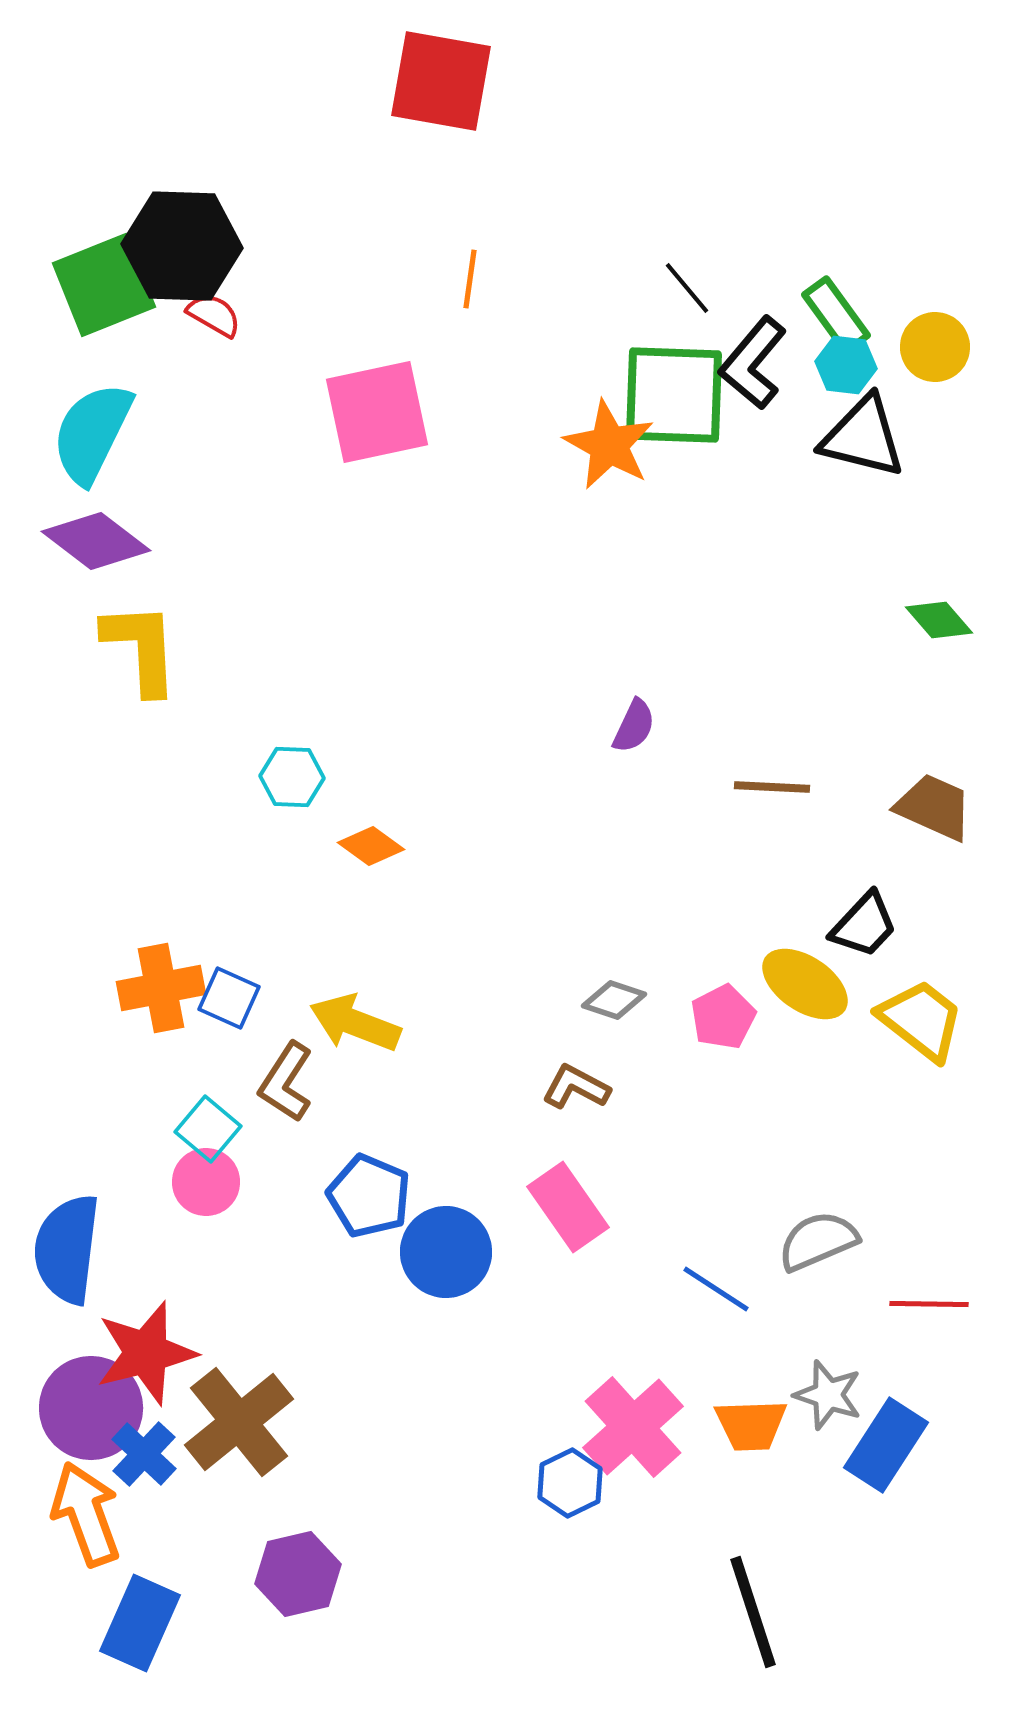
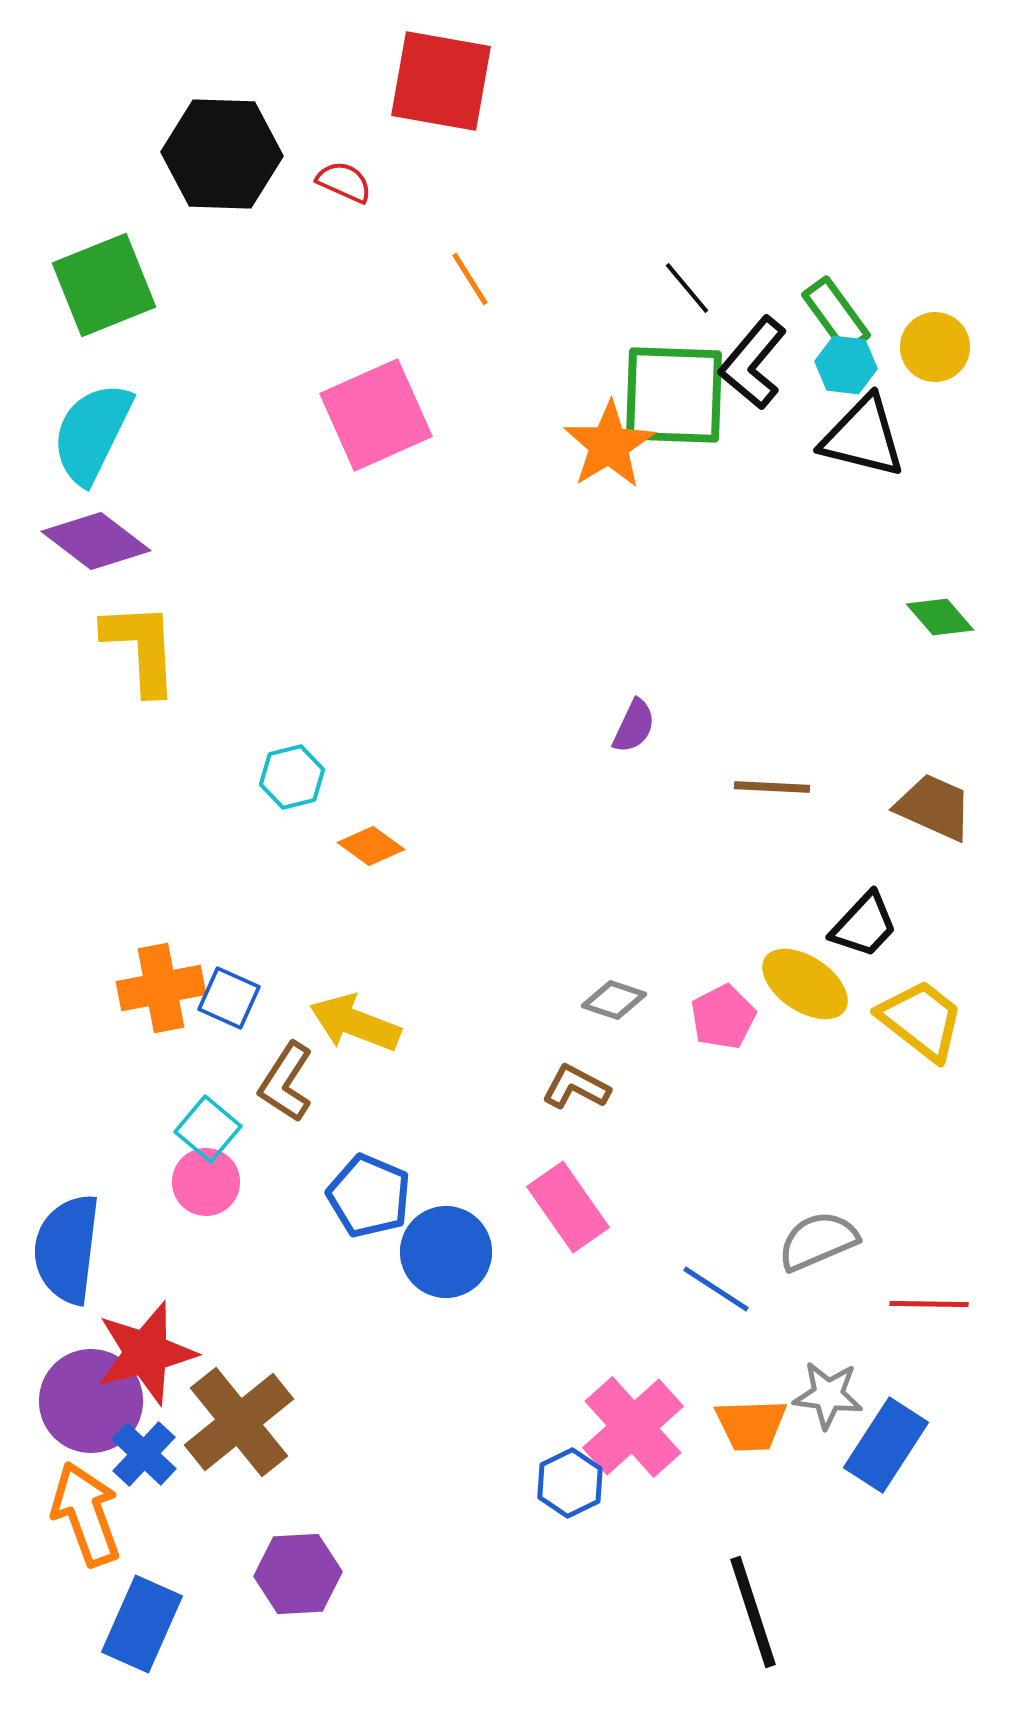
black hexagon at (182, 246): moved 40 px right, 92 px up
orange line at (470, 279): rotated 40 degrees counterclockwise
red semicircle at (214, 315): moved 130 px right, 133 px up; rotated 6 degrees counterclockwise
pink square at (377, 412): moved 1 px left, 3 px down; rotated 12 degrees counterclockwise
orange star at (609, 445): rotated 12 degrees clockwise
green diamond at (939, 620): moved 1 px right, 3 px up
cyan hexagon at (292, 777): rotated 16 degrees counterclockwise
gray star at (828, 1395): rotated 12 degrees counterclockwise
purple circle at (91, 1408): moved 7 px up
purple hexagon at (298, 1574): rotated 10 degrees clockwise
blue rectangle at (140, 1623): moved 2 px right, 1 px down
